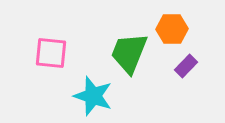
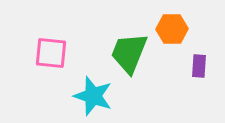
purple rectangle: moved 13 px right; rotated 40 degrees counterclockwise
